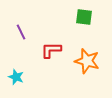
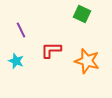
green square: moved 2 px left, 3 px up; rotated 18 degrees clockwise
purple line: moved 2 px up
cyan star: moved 16 px up
